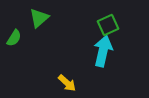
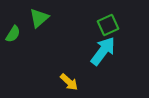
green semicircle: moved 1 px left, 4 px up
cyan arrow: rotated 24 degrees clockwise
yellow arrow: moved 2 px right, 1 px up
